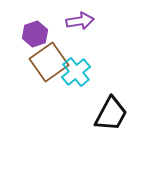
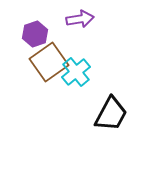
purple arrow: moved 2 px up
